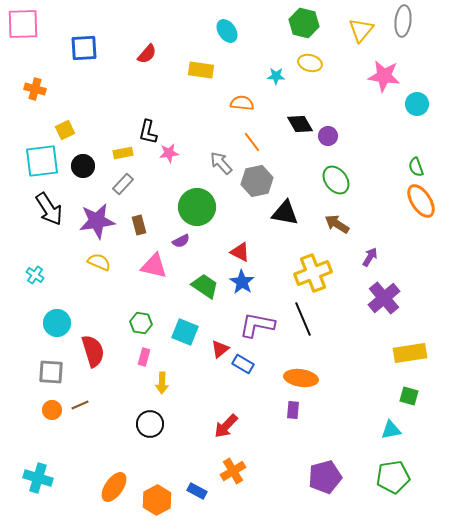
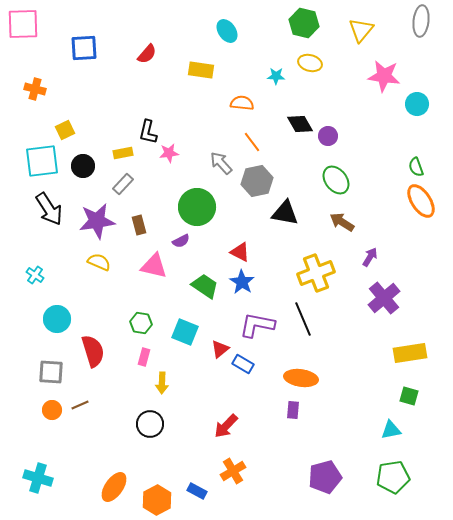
gray ellipse at (403, 21): moved 18 px right
brown arrow at (337, 224): moved 5 px right, 2 px up
yellow cross at (313, 273): moved 3 px right
cyan circle at (57, 323): moved 4 px up
